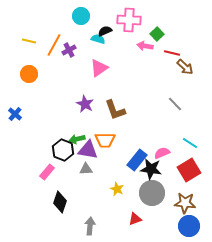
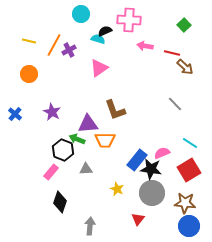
cyan circle: moved 2 px up
green square: moved 27 px right, 9 px up
purple star: moved 33 px left, 8 px down
green arrow: rotated 35 degrees clockwise
purple triangle: moved 26 px up; rotated 15 degrees counterclockwise
pink rectangle: moved 4 px right
red triangle: moved 3 px right; rotated 32 degrees counterclockwise
